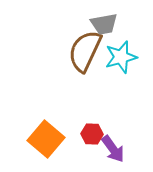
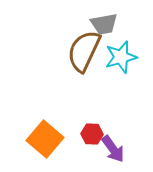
brown semicircle: moved 1 px left
orange square: moved 1 px left
